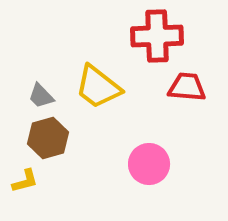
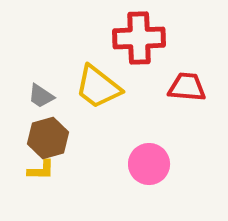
red cross: moved 18 px left, 2 px down
gray trapezoid: rotated 12 degrees counterclockwise
yellow L-shape: moved 16 px right, 11 px up; rotated 16 degrees clockwise
